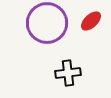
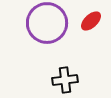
black cross: moved 3 px left, 7 px down
